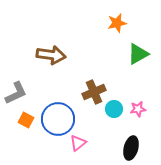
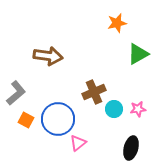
brown arrow: moved 3 px left, 1 px down
gray L-shape: rotated 15 degrees counterclockwise
